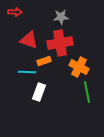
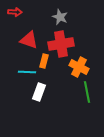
gray star: moved 1 px left; rotated 28 degrees clockwise
red cross: moved 1 px right, 1 px down
orange rectangle: rotated 56 degrees counterclockwise
